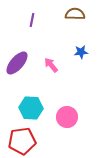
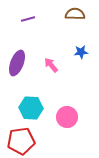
purple line: moved 4 px left, 1 px up; rotated 64 degrees clockwise
purple ellipse: rotated 20 degrees counterclockwise
red pentagon: moved 1 px left
